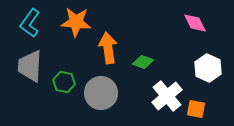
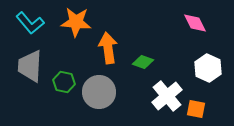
cyan L-shape: rotated 76 degrees counterclockwise
gray circle: moved 2 px left, 1 px up
